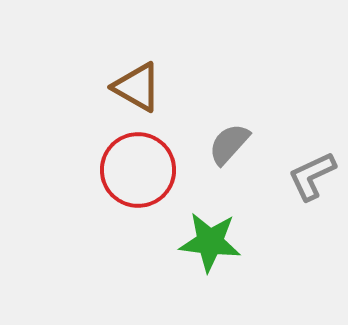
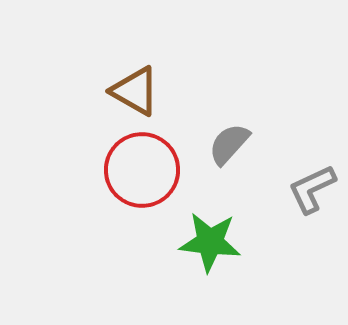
brown triangle: moved 2 px left, 4 px down
red circle: moved 4 px right
gray L-shape: moved 13 px down
